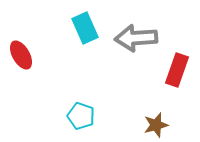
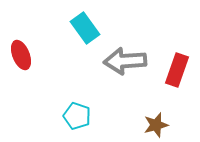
cyan rectangle: rotated 12 degrees counterclockwise
gray arrow: moved 11 px left, 23 px down
red ellipse: rotated 8 degrees clockwise
cyan pentagon: moved 4 px left
